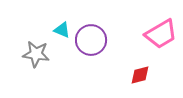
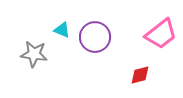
pink trapezoid: rotated 8 degrees counterclockwise
purple circle: moved 4 px right, 3 px up
gray star: moved 2 px left
